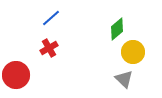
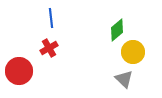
blue line: rotated 54 degrees counterclockwise
green diamond: moved 1 px down
red circle: moved 3 px right, 4 px up
